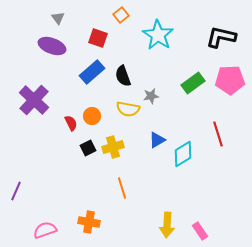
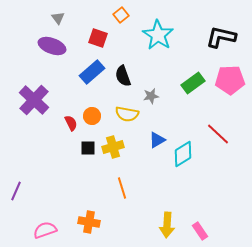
yellow semicircle: moved 1 px left, 5 px down
red line: rotated 30 degrees counterclockwise
black square: rotated 28 degrees clockwise
